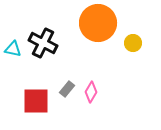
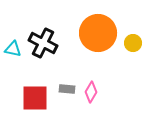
orange circle: moved 10 px down
gray rectangle: rotated 56 degrees clockwise
red square: moved 1 px left, 3 px up
